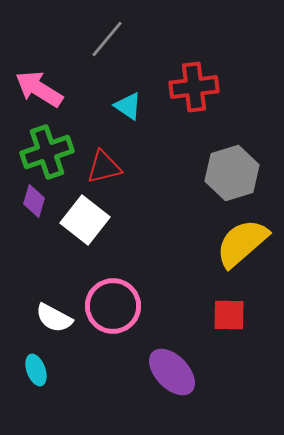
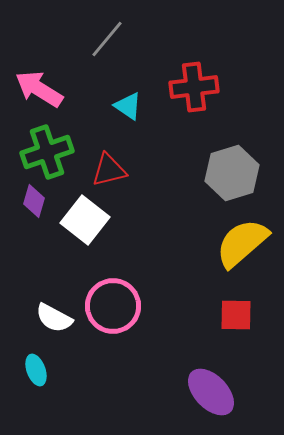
red triangle: moved 5 px right, 3 px down
red square: moved 7 px right
purple ellipse: moved 39 px right, 20 px down
